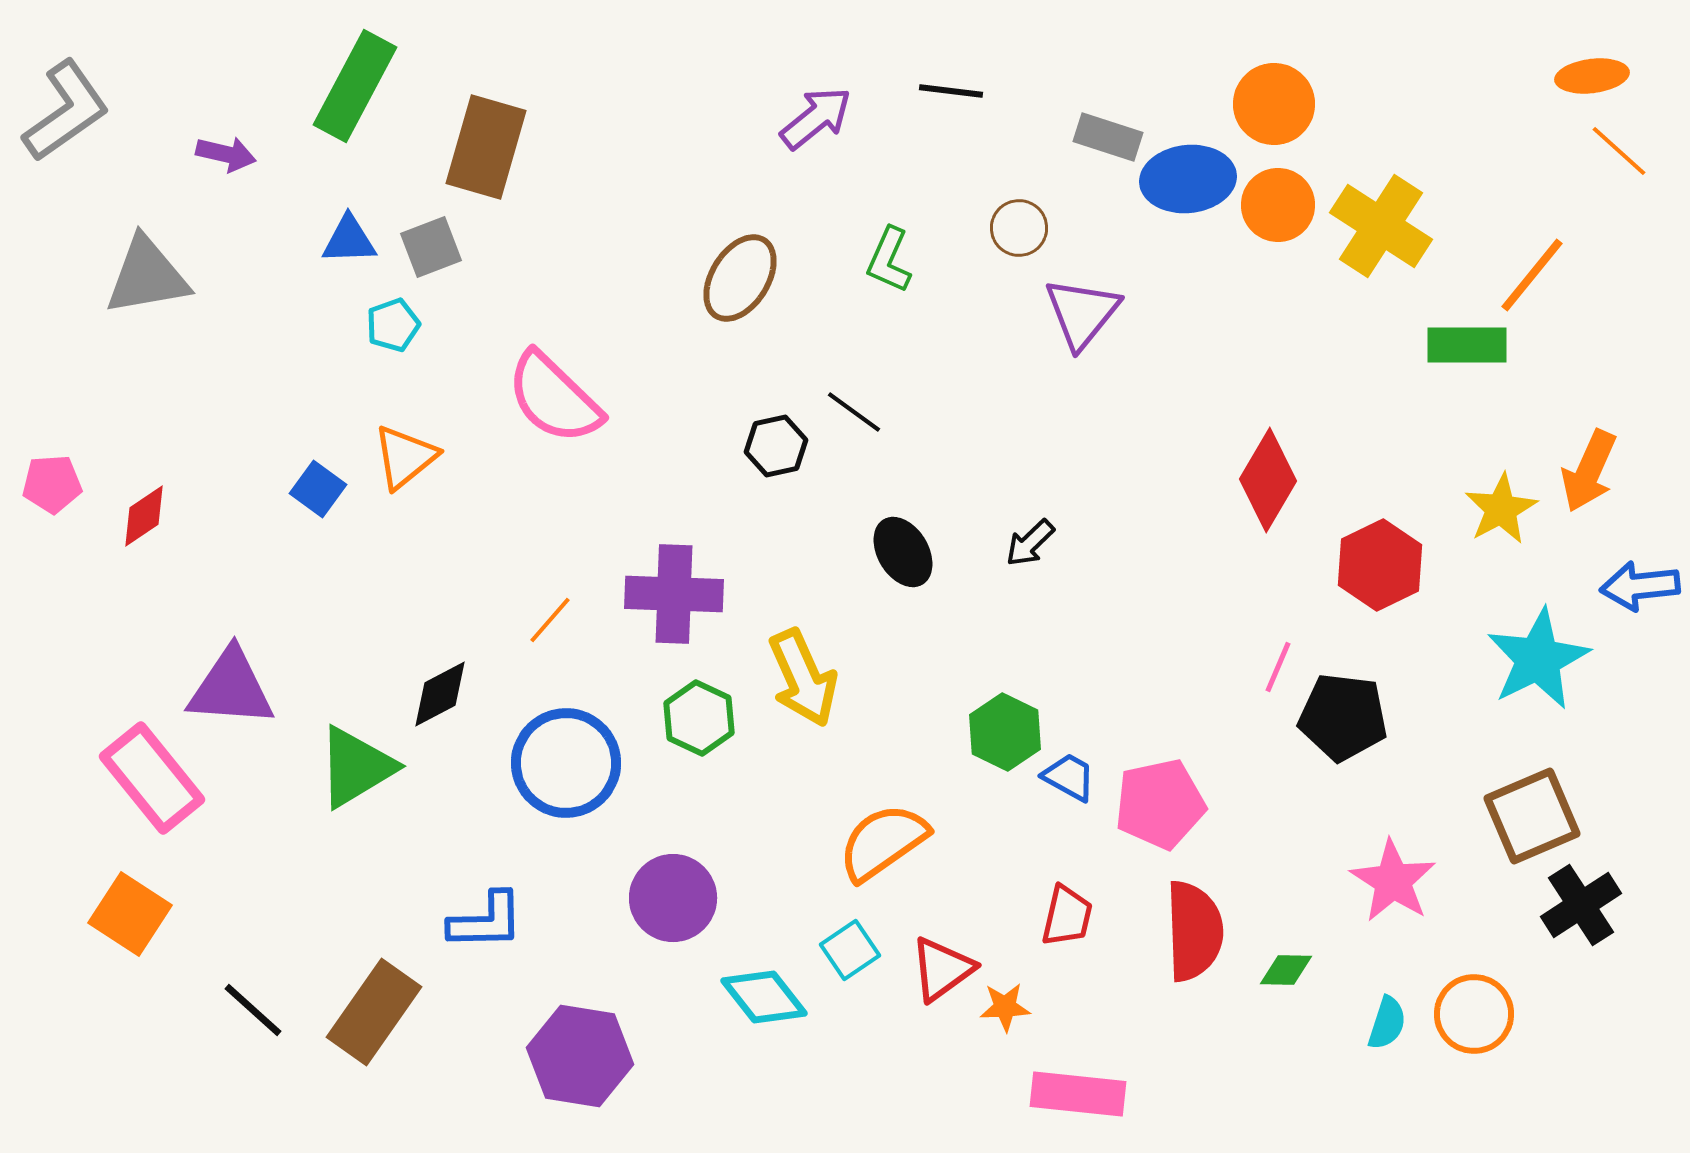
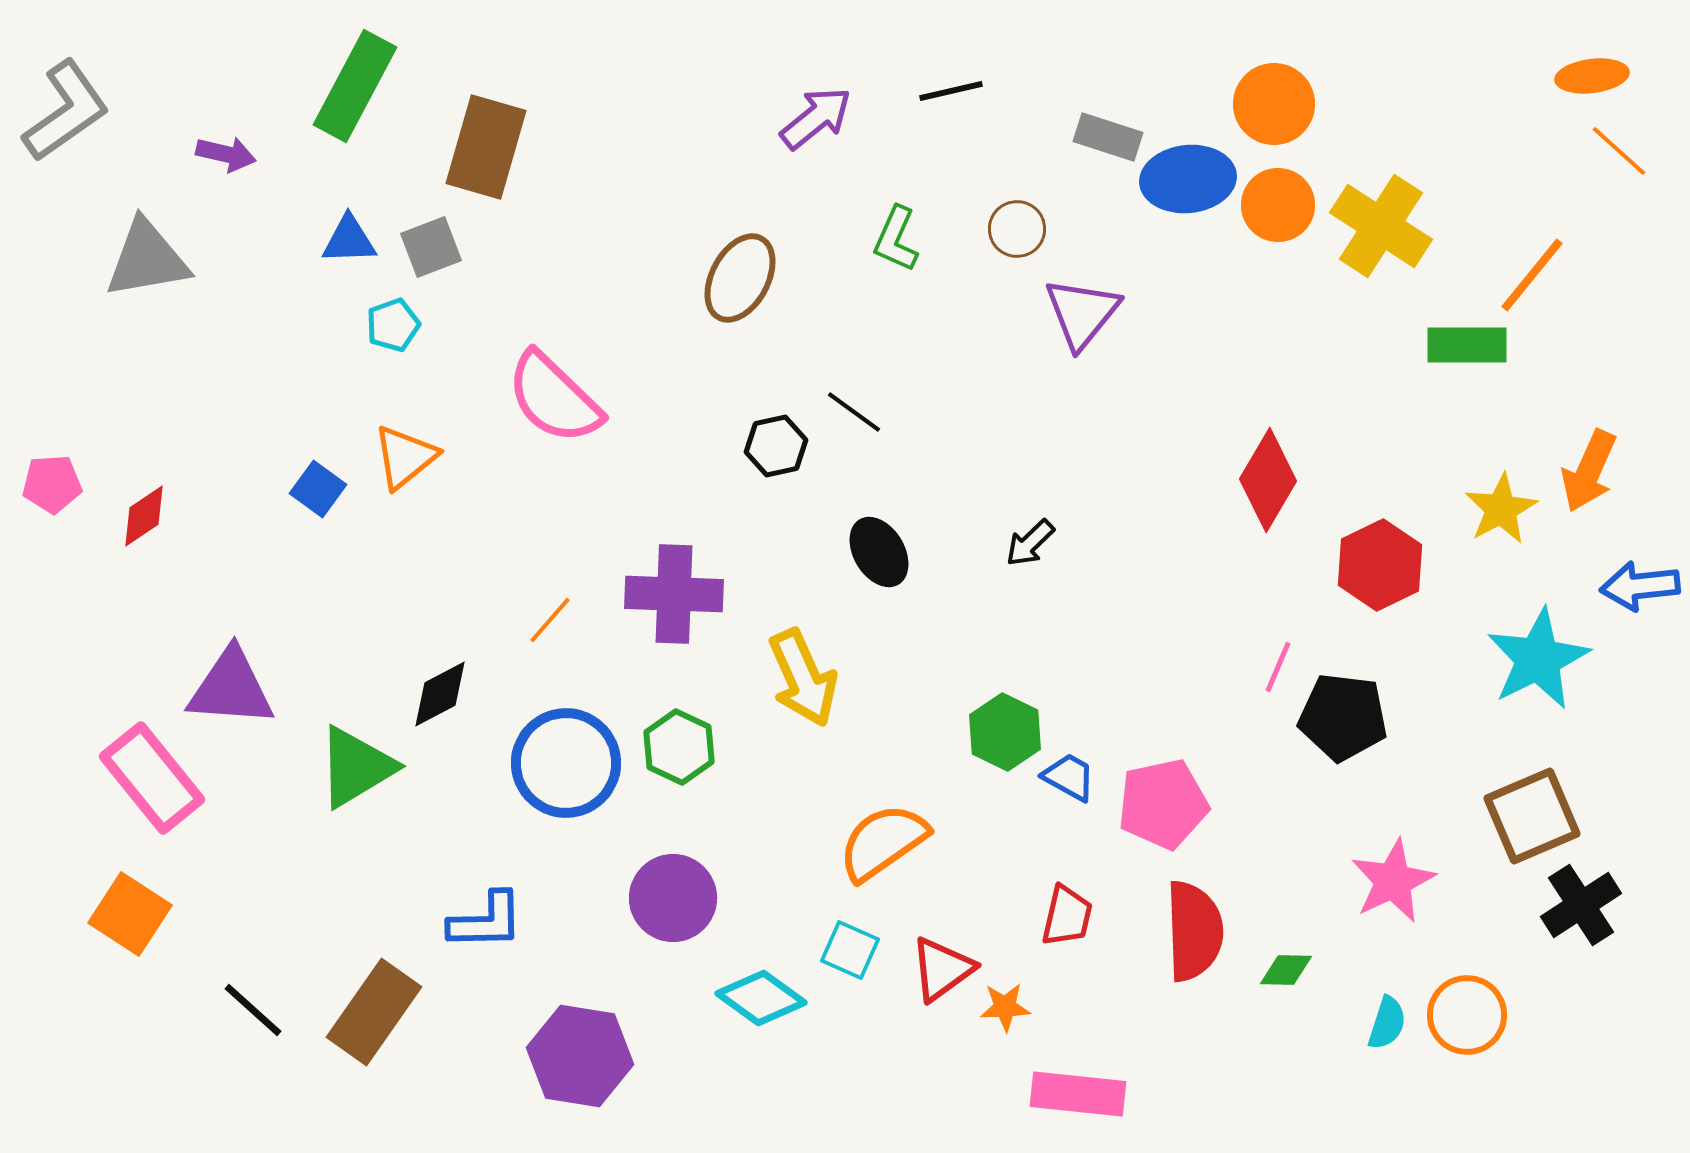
black line at (951, 91): rotated 20 degrees counterclockwise
brown circle at (1019, 228): moved 2 px left, 1 px down
green L-shape at (889, 260): moved 7 px right, 21 px up
gray triangle at (147, 276): moved 17 px up
brown ellipse at (740, 278): rotated 4 degrees counterclockwise
black ellipse at (903, 552): moved 24 px left
green hexagon at (699, 718): moved 20 px left, 29 px down
pink pentagon at (1160, 804): moved 3 px right
pink star at (1393, 881): rotated 14 degrees clockwise
cyan square at (850, 950): rotated 32 degrees counterclockwise
cyan diamond at (764, 997): moved 3 px left, 1 px down; rotated 16 degrees counterclockwise
orange circle at (1474, 1014): moved 7 px left, 1 px down
